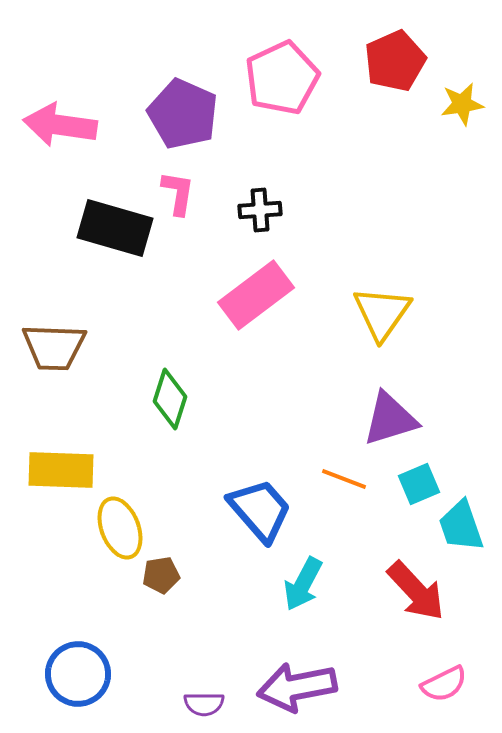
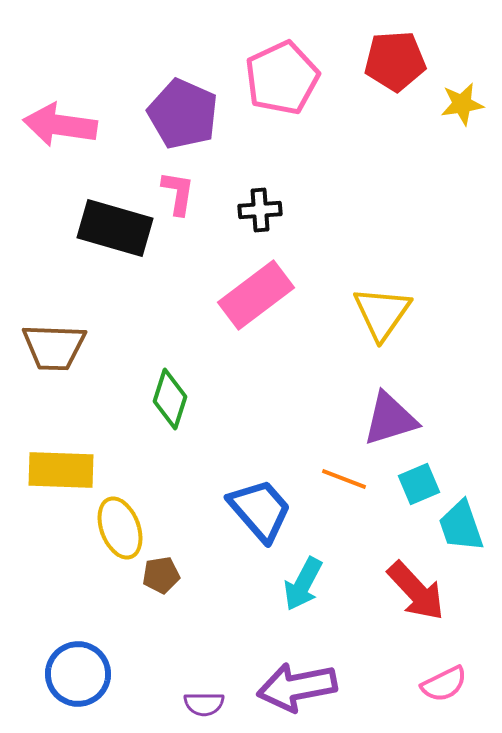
red pentagon: rotated 20 degrees clockwise
